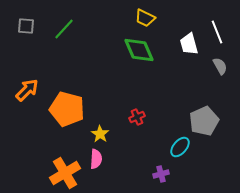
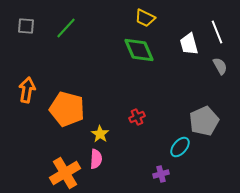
green line: moved 2 px right, 1 px up
orange arrow: rotated 35 degrees counterclockwise
